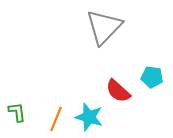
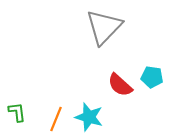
red semicircle: moved 2 px right, 6 px up
